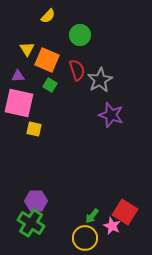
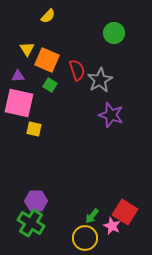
green circle: moved 34 px right, 2 px up
